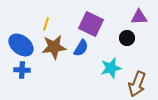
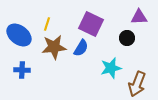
yellow line: moved 1 px right
blue ellipse: moved 2 px left, 10 px up
